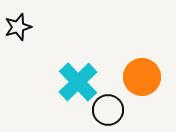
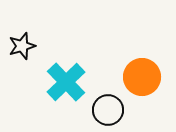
black star: moved 4 px right, 19 px down
cyan cross: moved 12 px left
